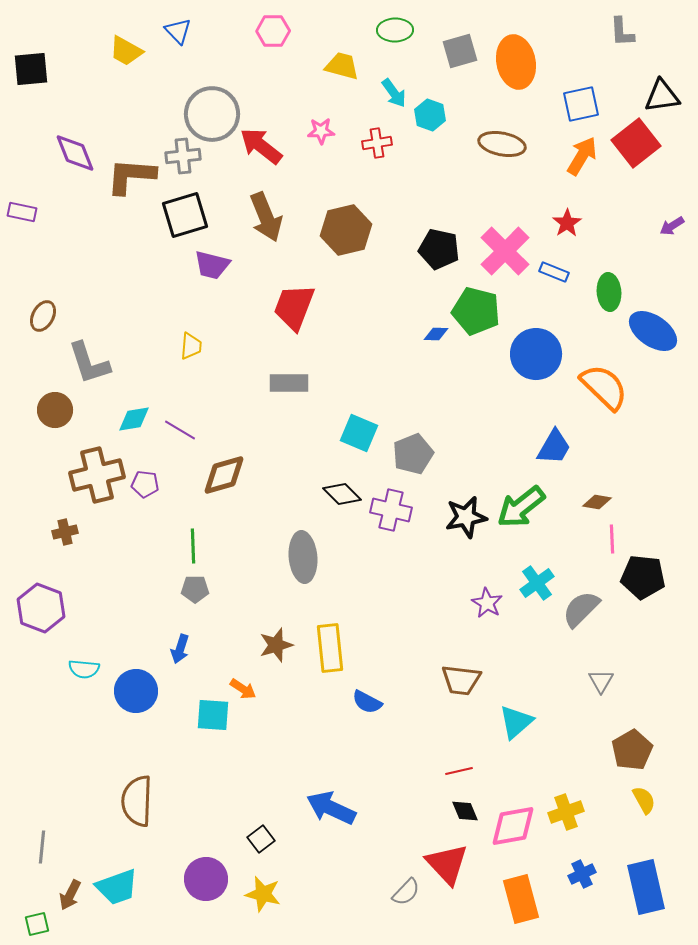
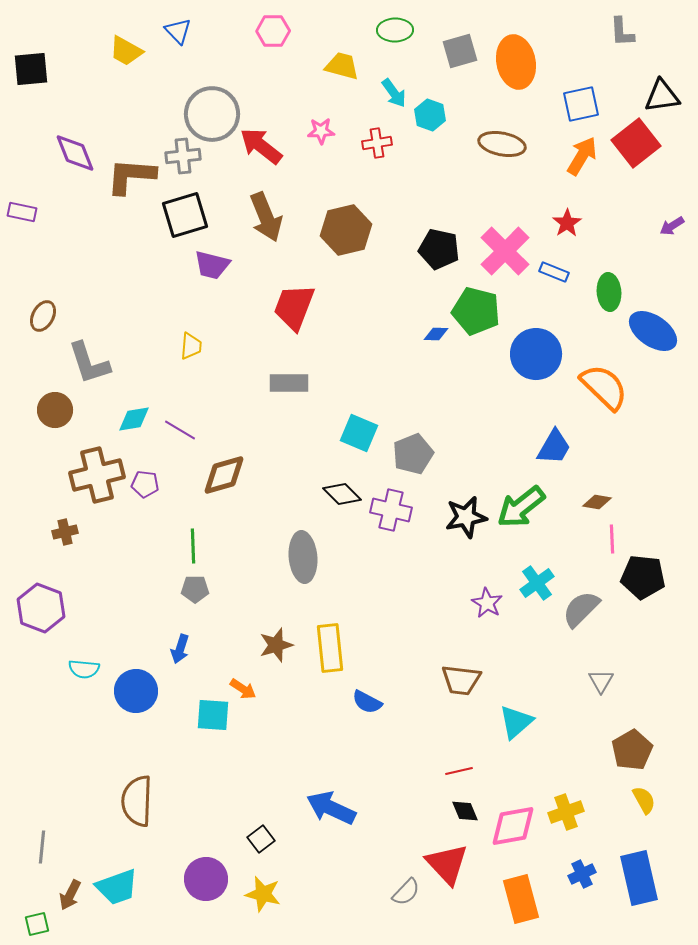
blue rectangle at (646, 887): moved 7 px left, 9 px up
